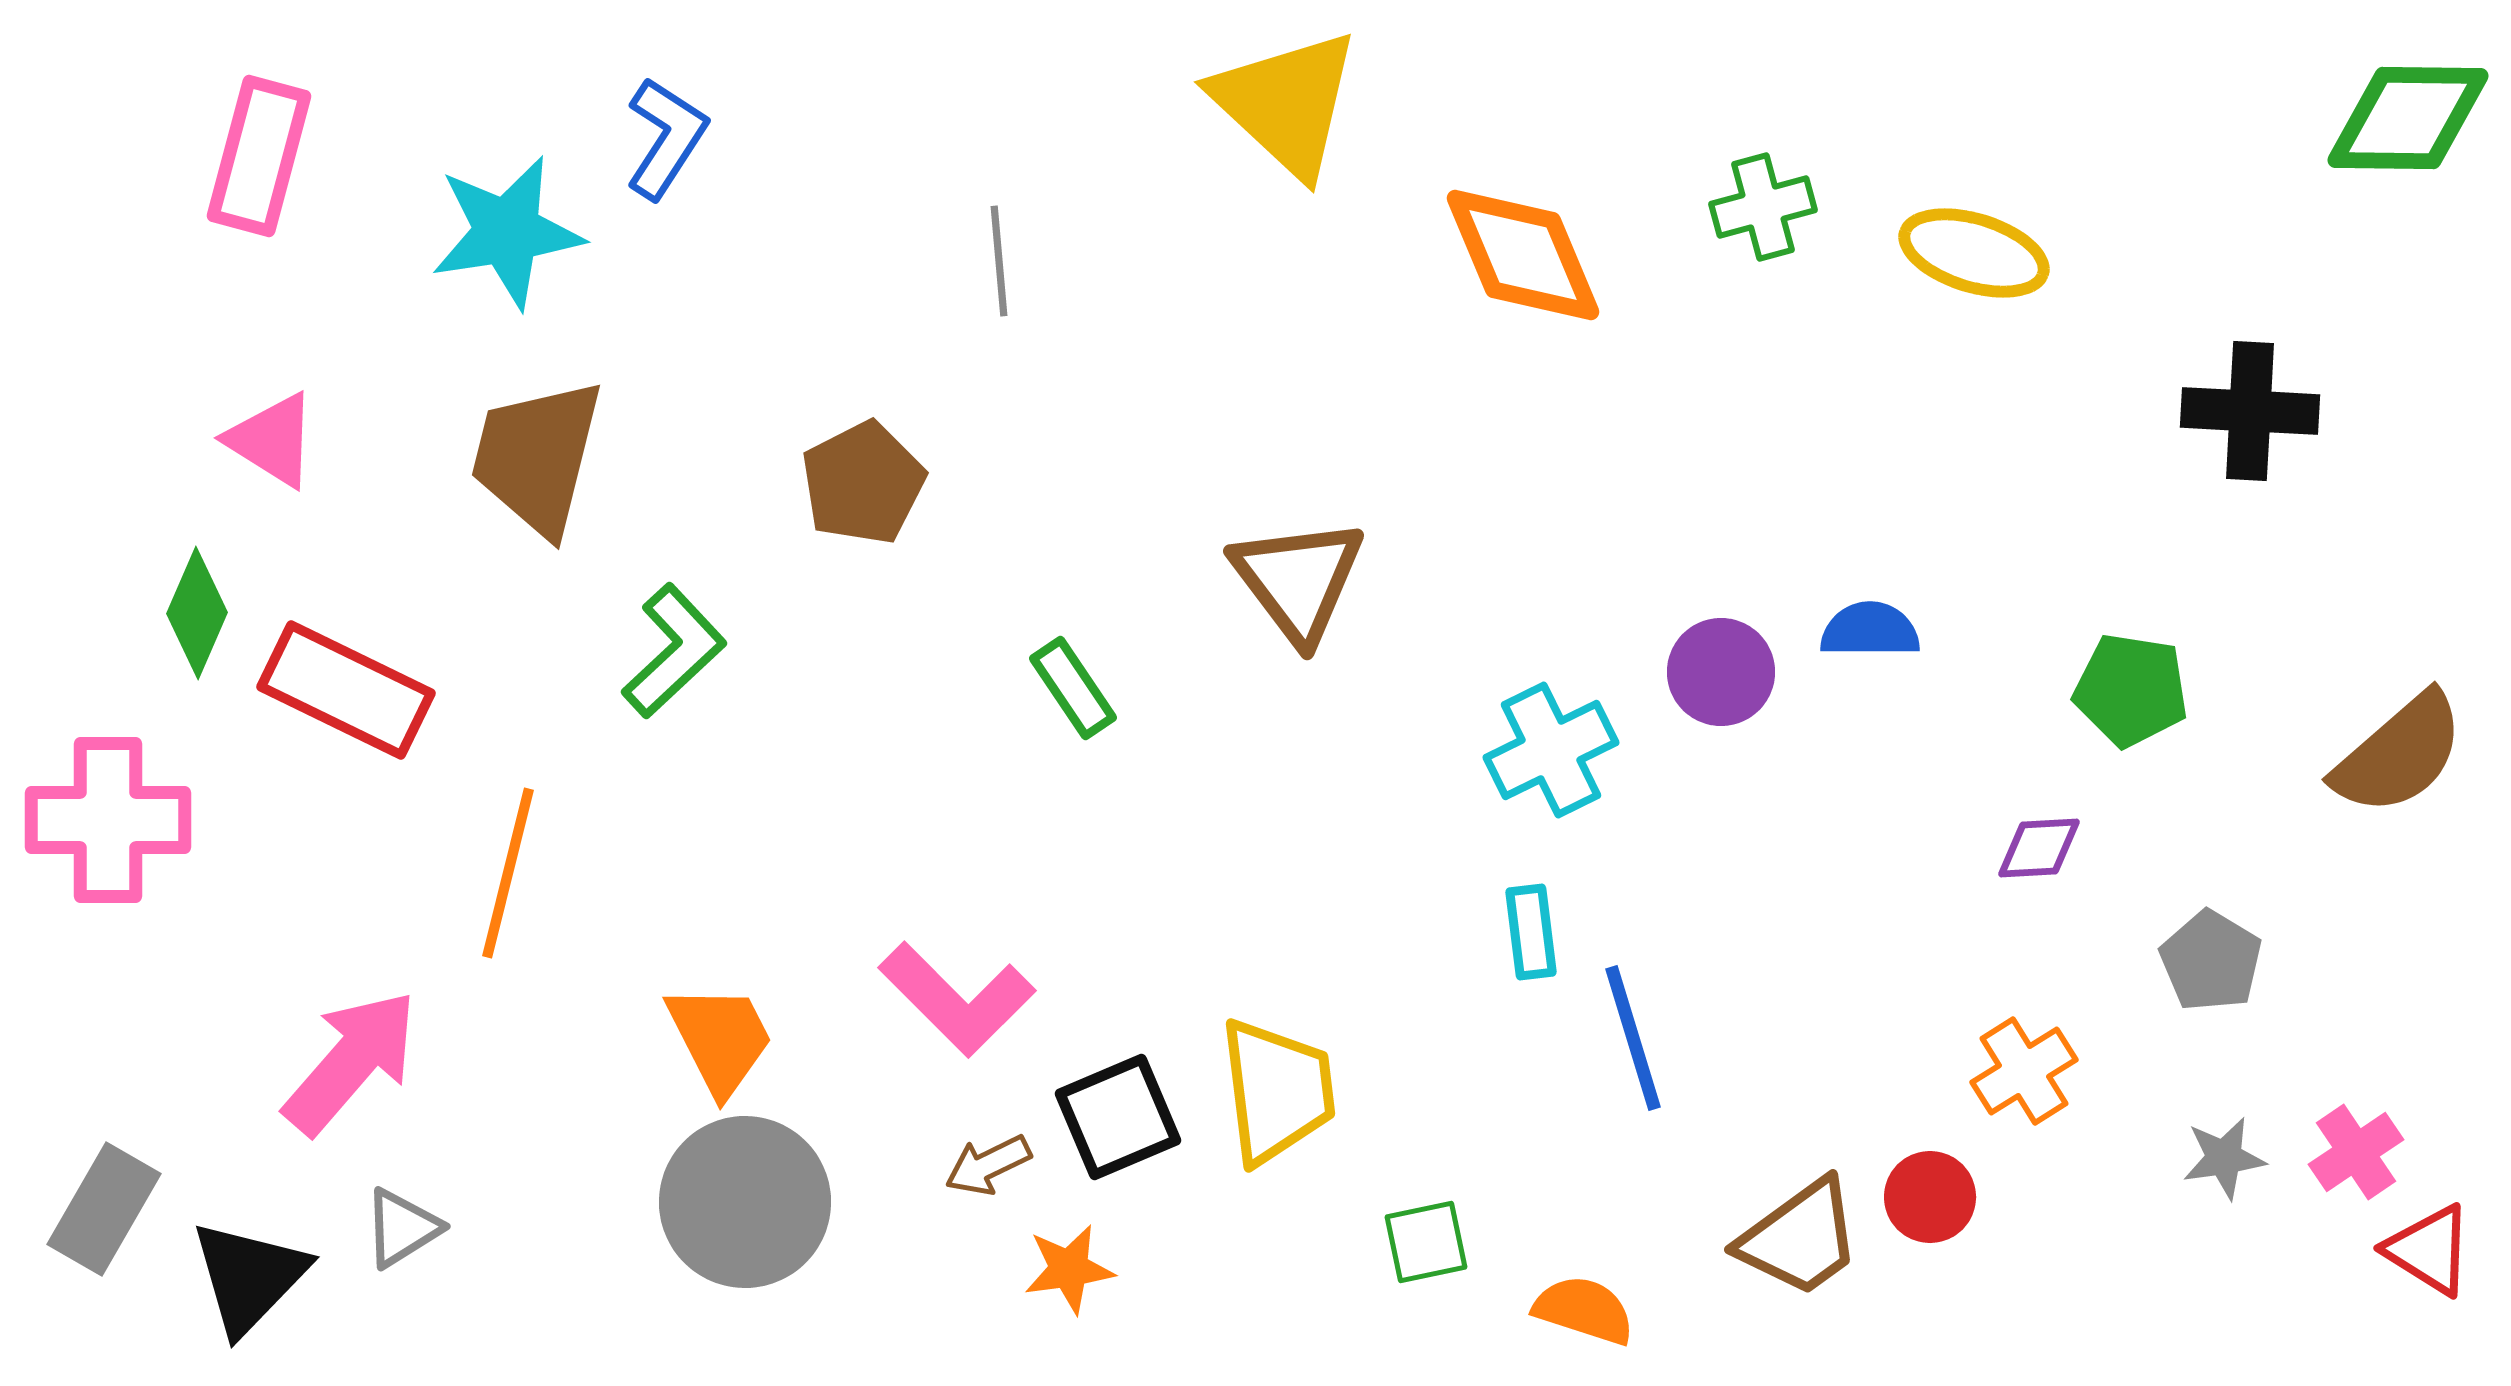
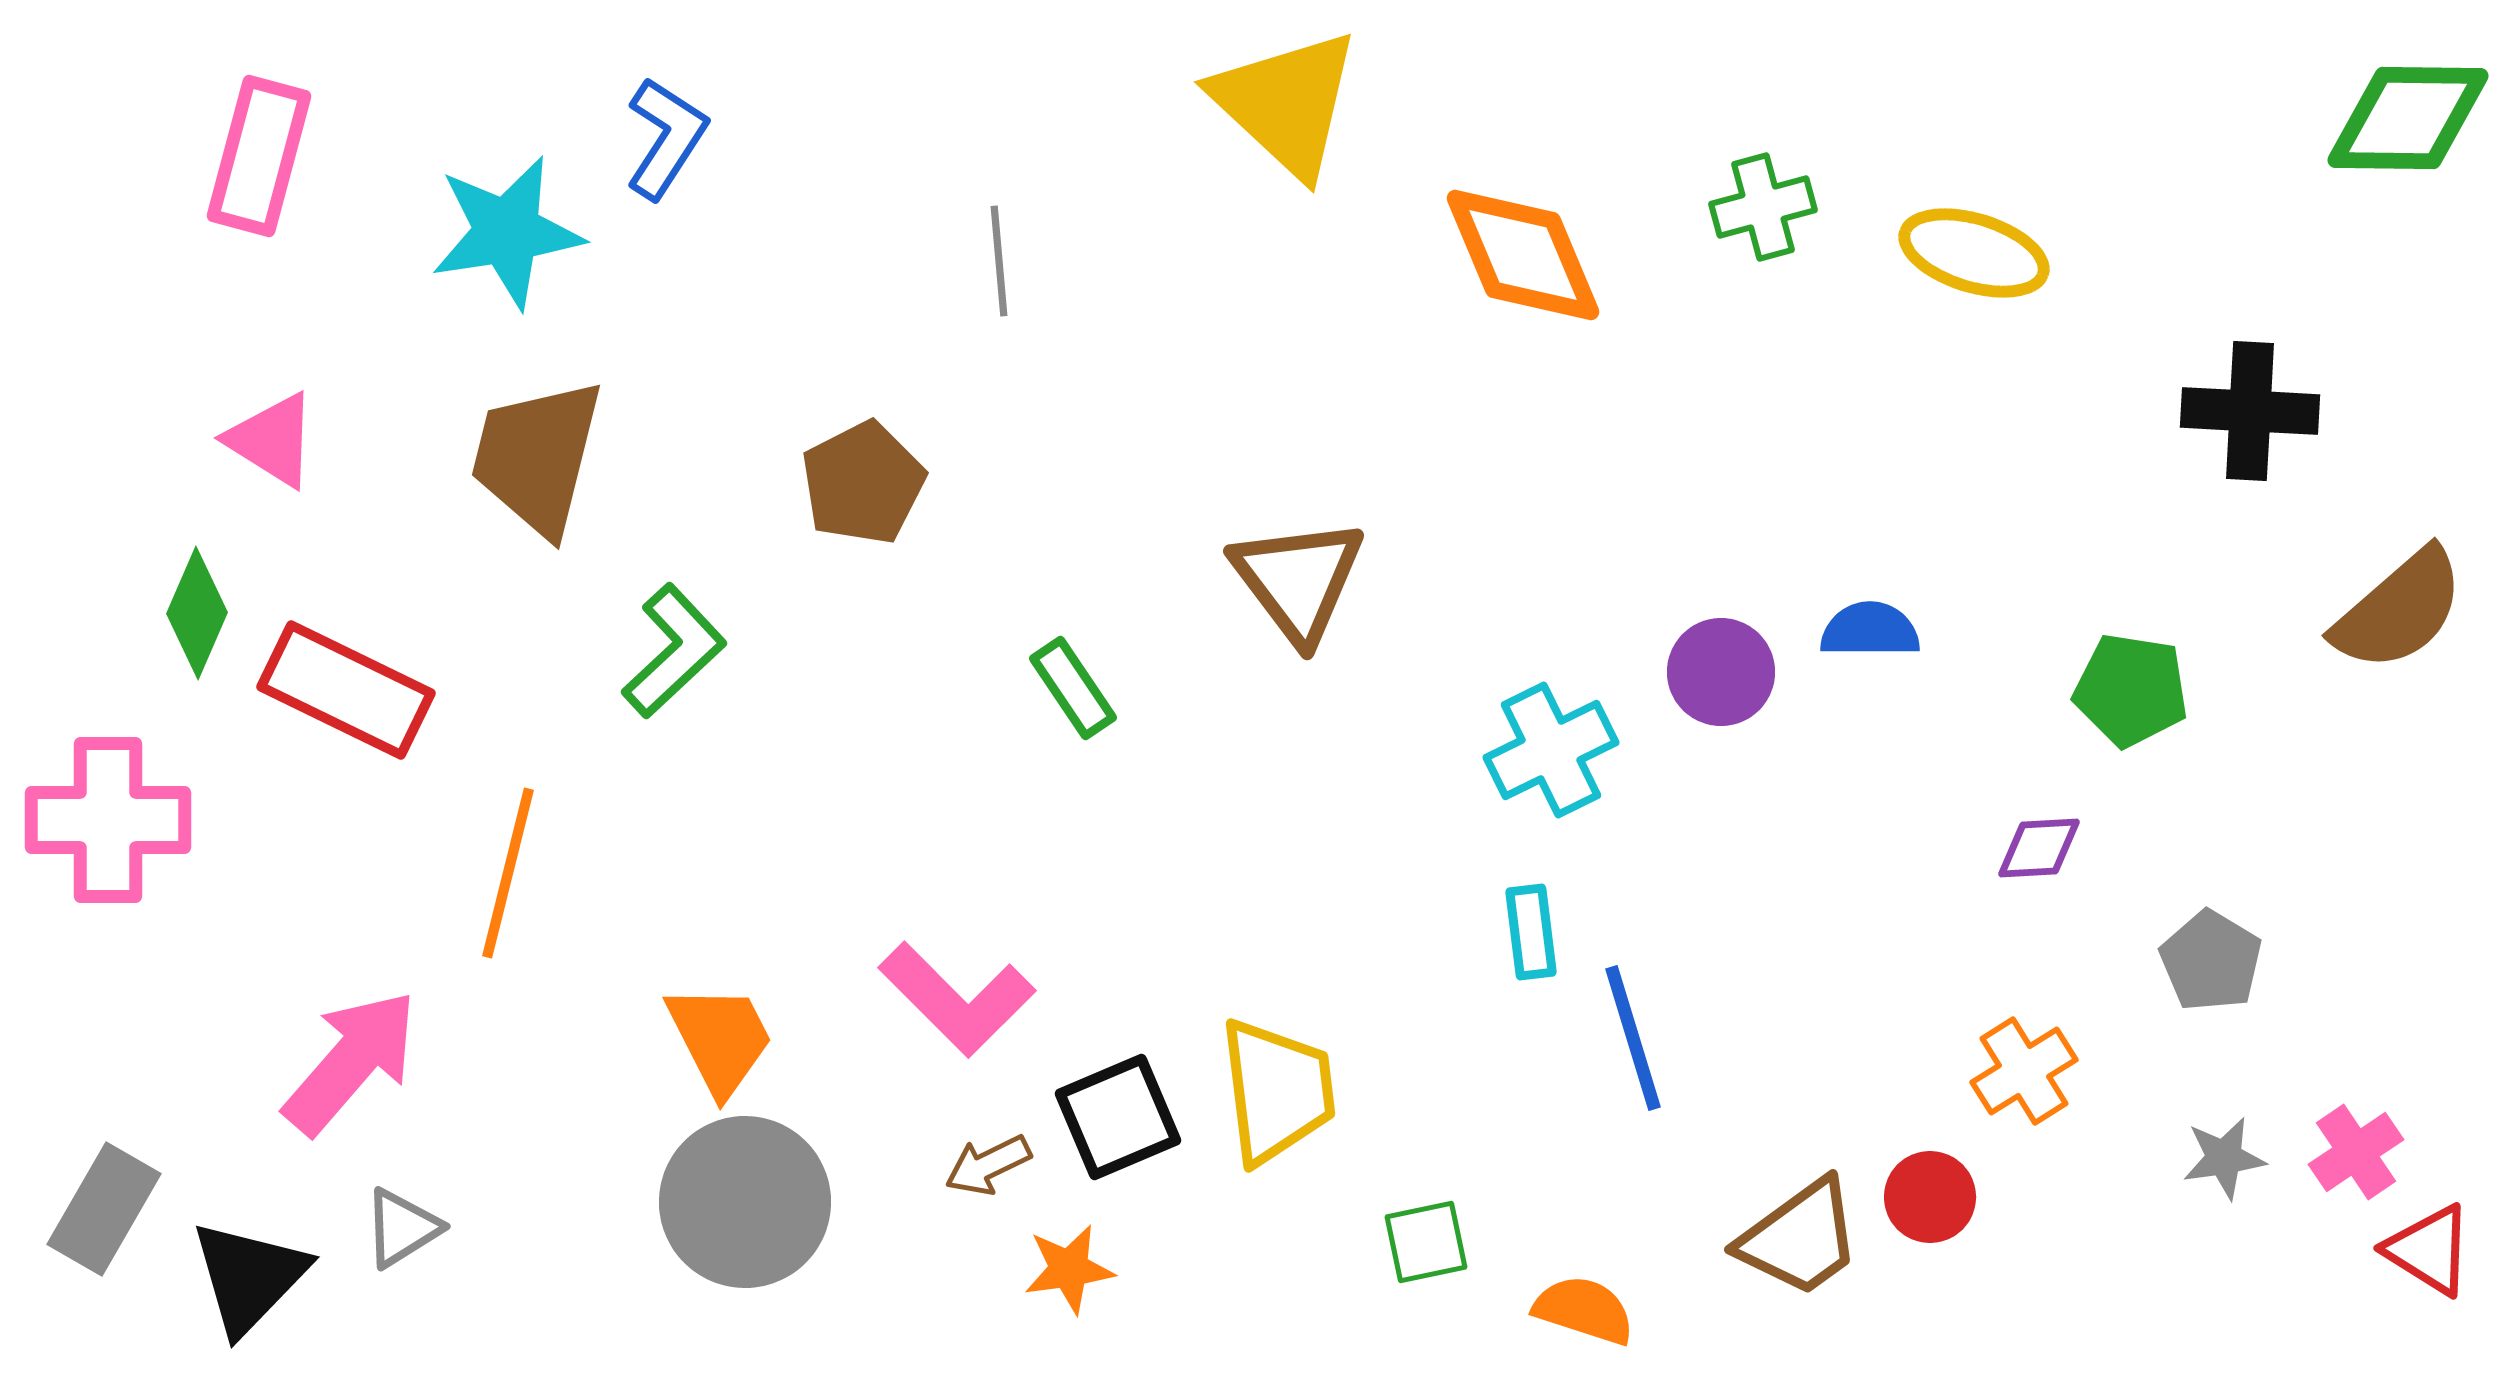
brown semicircle at (2399, 754): moved 144 px up
